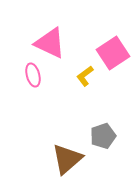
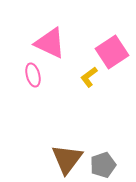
pink square: moved 1 px left, 1 px up
yellow L-shape: moved 4 px right, 1 px down
gray pentagon: moved 29 px down
brown triangle: rotated 12 degrees counterclockwise
